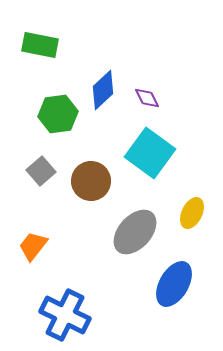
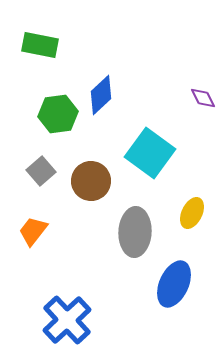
blue diamond: moved 2 px left, 5 px down
purple diamond: moved 56 px right
gray ellipse: rotated 39 degrees counterclockwise
orange trapezoid: moved 15 px up
blue ellipse: rotated 6 degrees counterclockwise
blue cross: moved 2 px right, 5 px down; rotated 21 degrees clockwise
